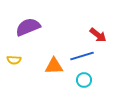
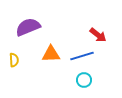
yellow semicircle: rotated 96 degrees counterclockwise
orange triangle: moved 3 px left, 12 px up
